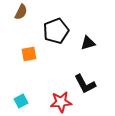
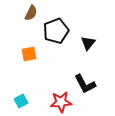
brown semicircle: moved 10 px right, 1 px down
black triangle: rotated 35 degrees counterclockwise
